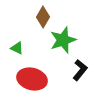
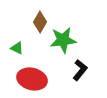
brown diamond: moved 3 px left, 5 px down
green star: rotated 12 degrees clockwise
